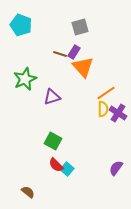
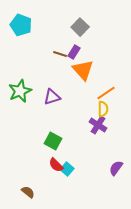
gray square: rotated 30 degrees counterclockwise
orange triangle: moved 3 px down
green star: moved 5 px left, 12 px down
purple cross: moved 20 px left, 12 px down
